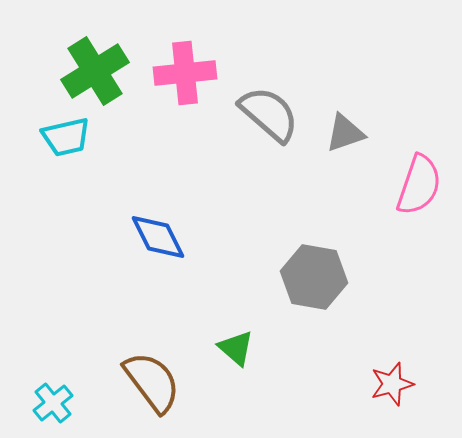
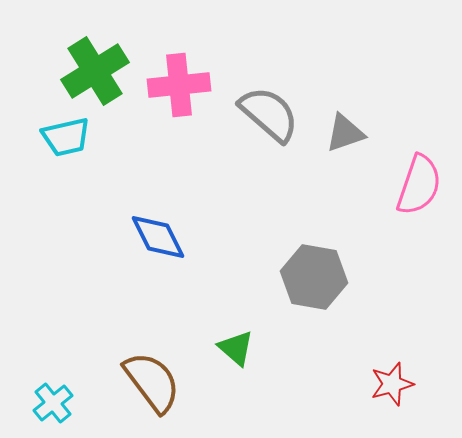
pink cross: moved 6 px left, 12 px down
